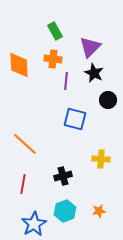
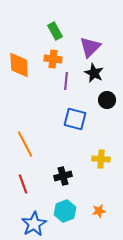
black circle: moved 1 px left
orange line: rotated 20 degrees clockwise
red line: rotated 30 degrees counterclockwise
